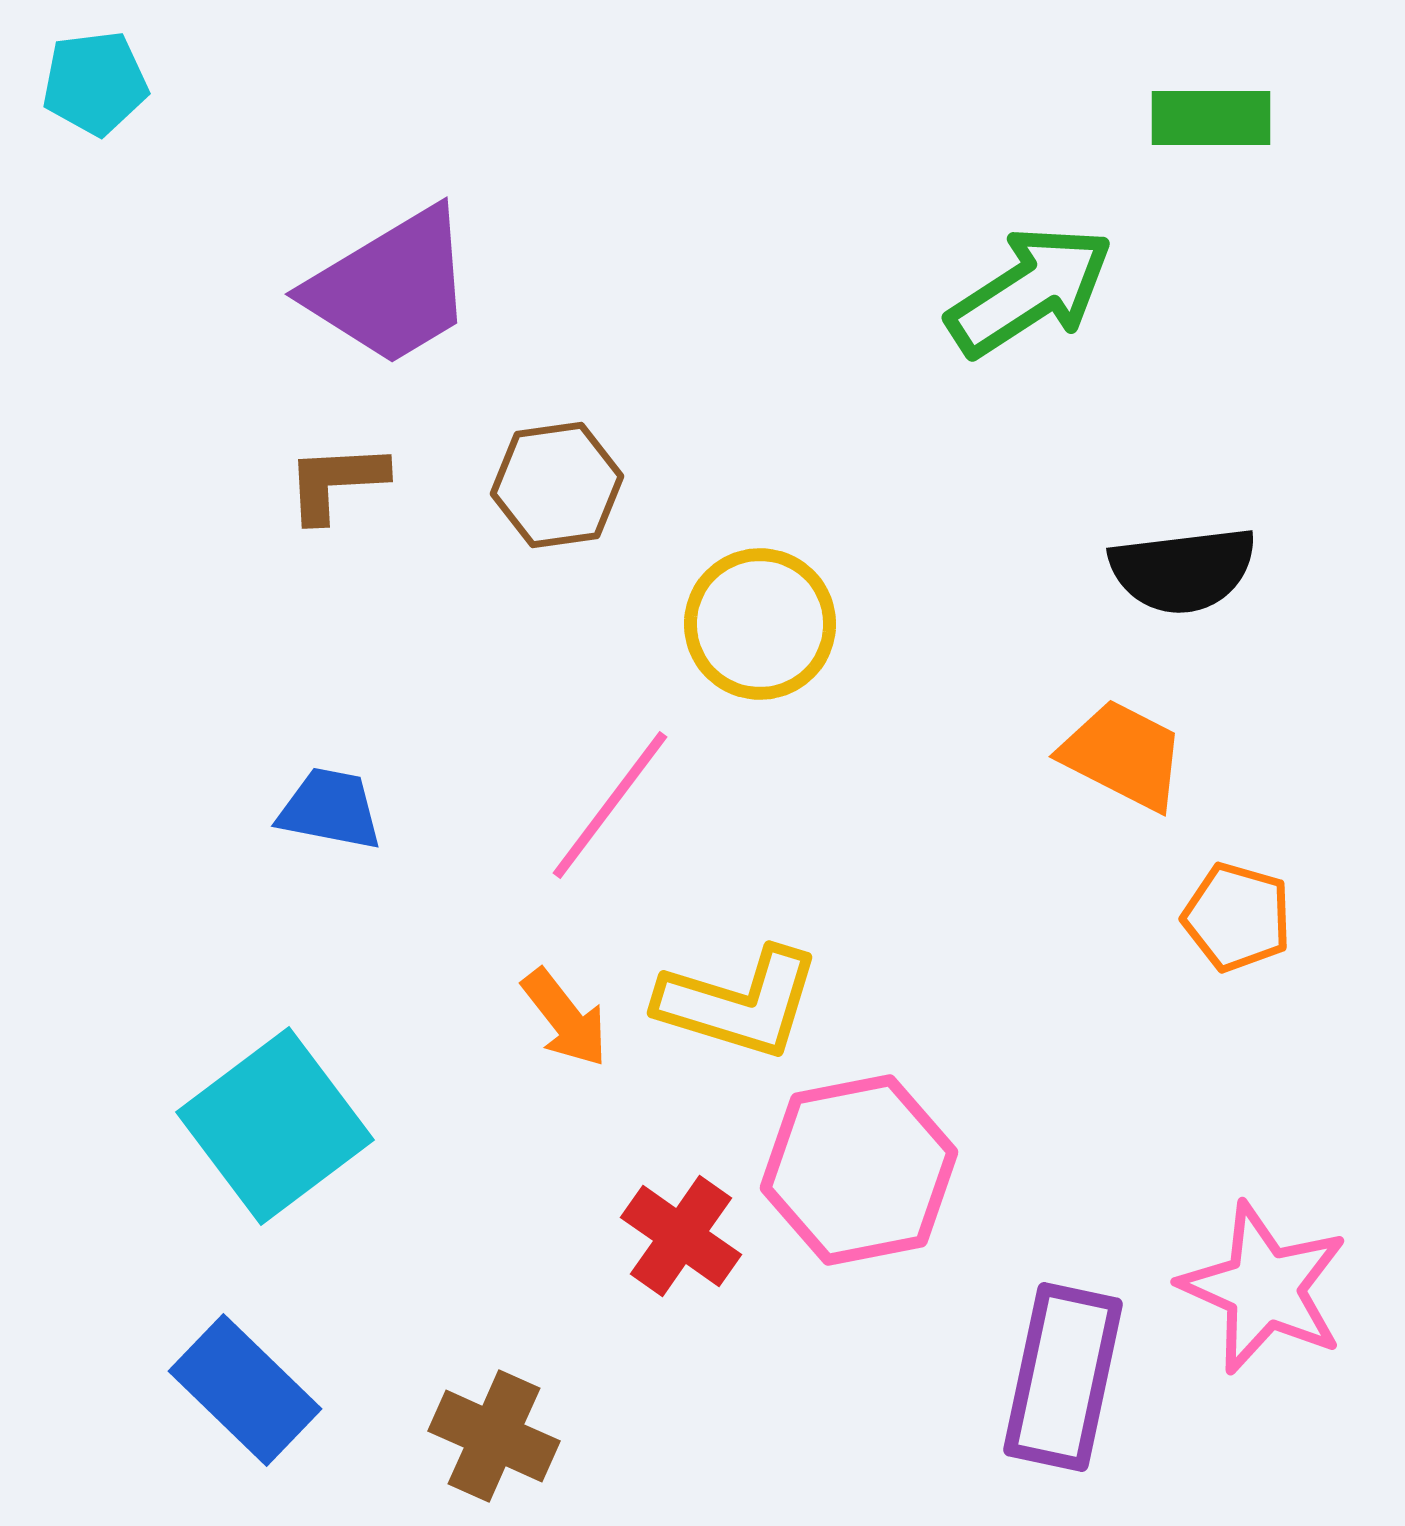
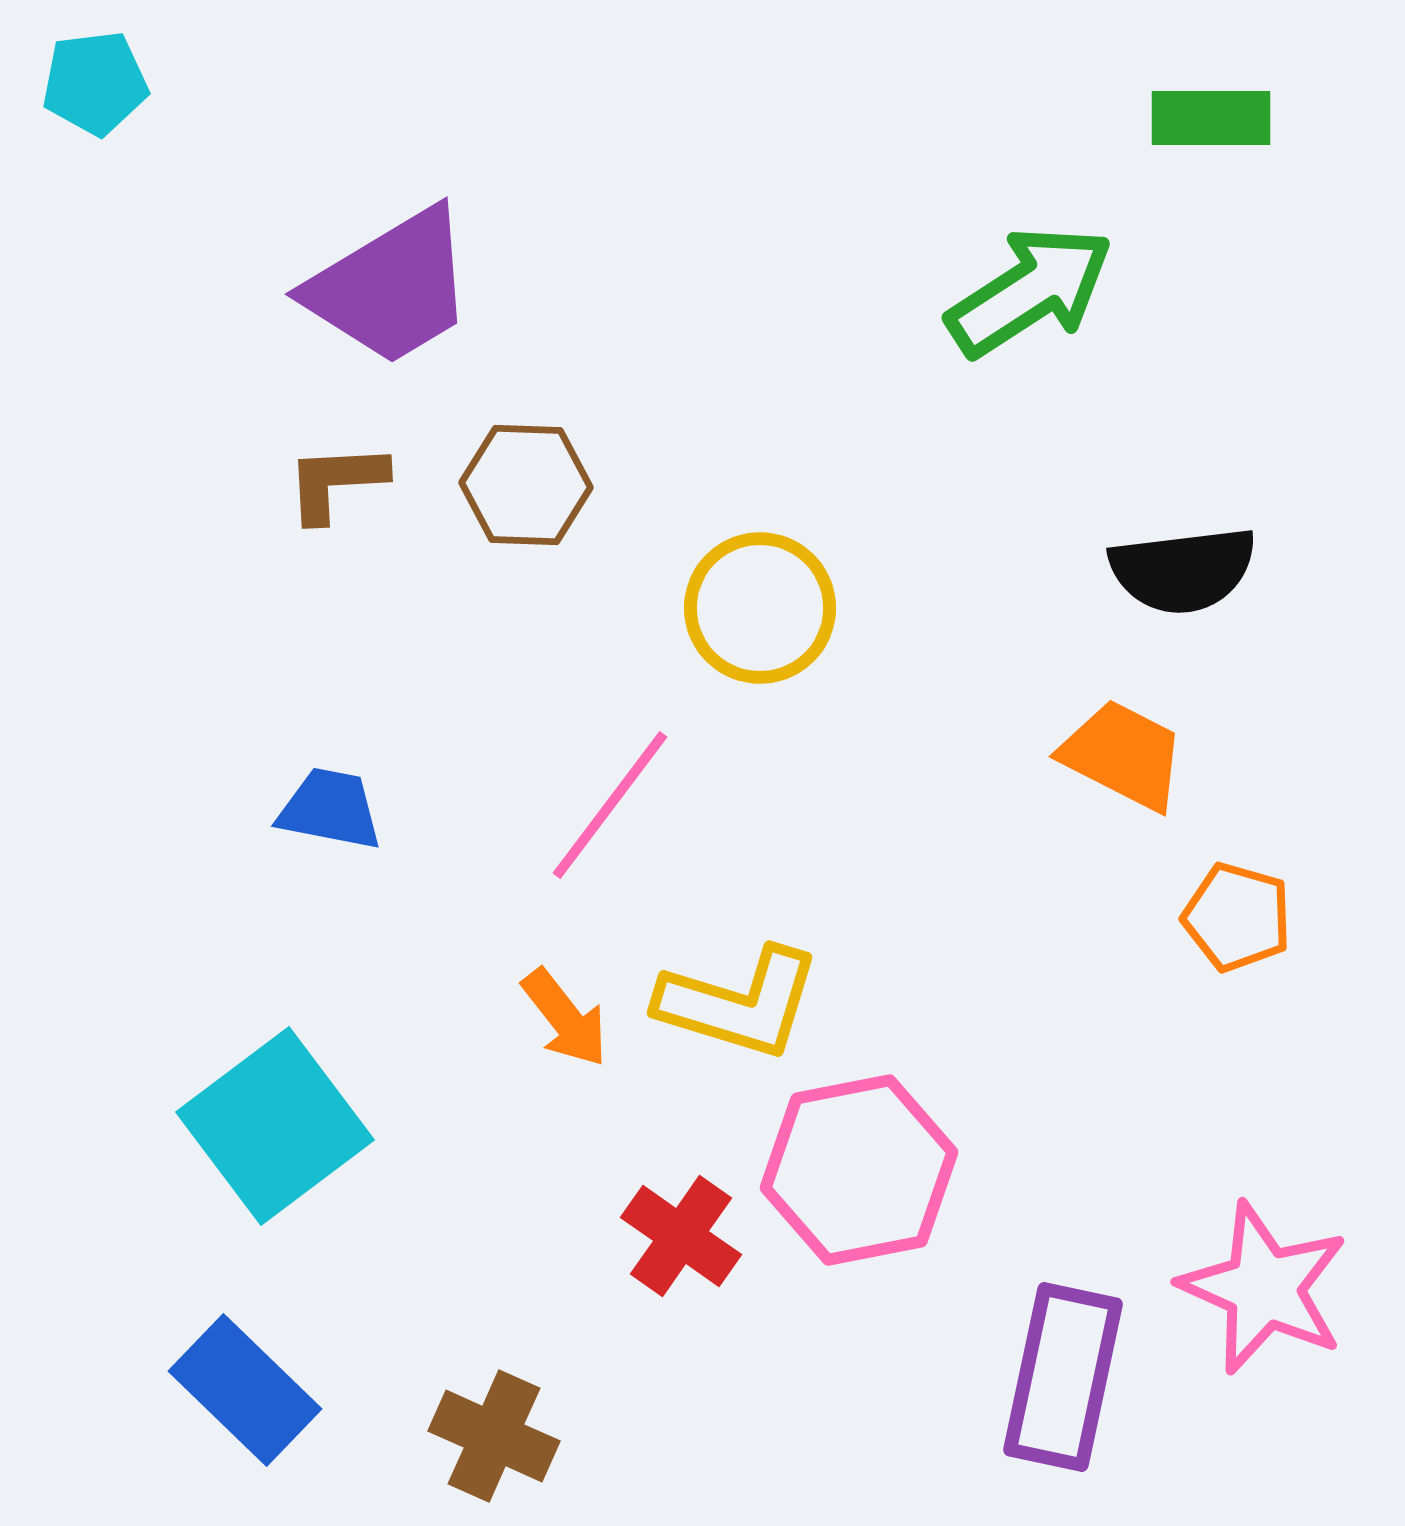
brown hexagon: moved 31 px left; rotated 10 degrees clockwise
yellow circle: moved 16 px up
